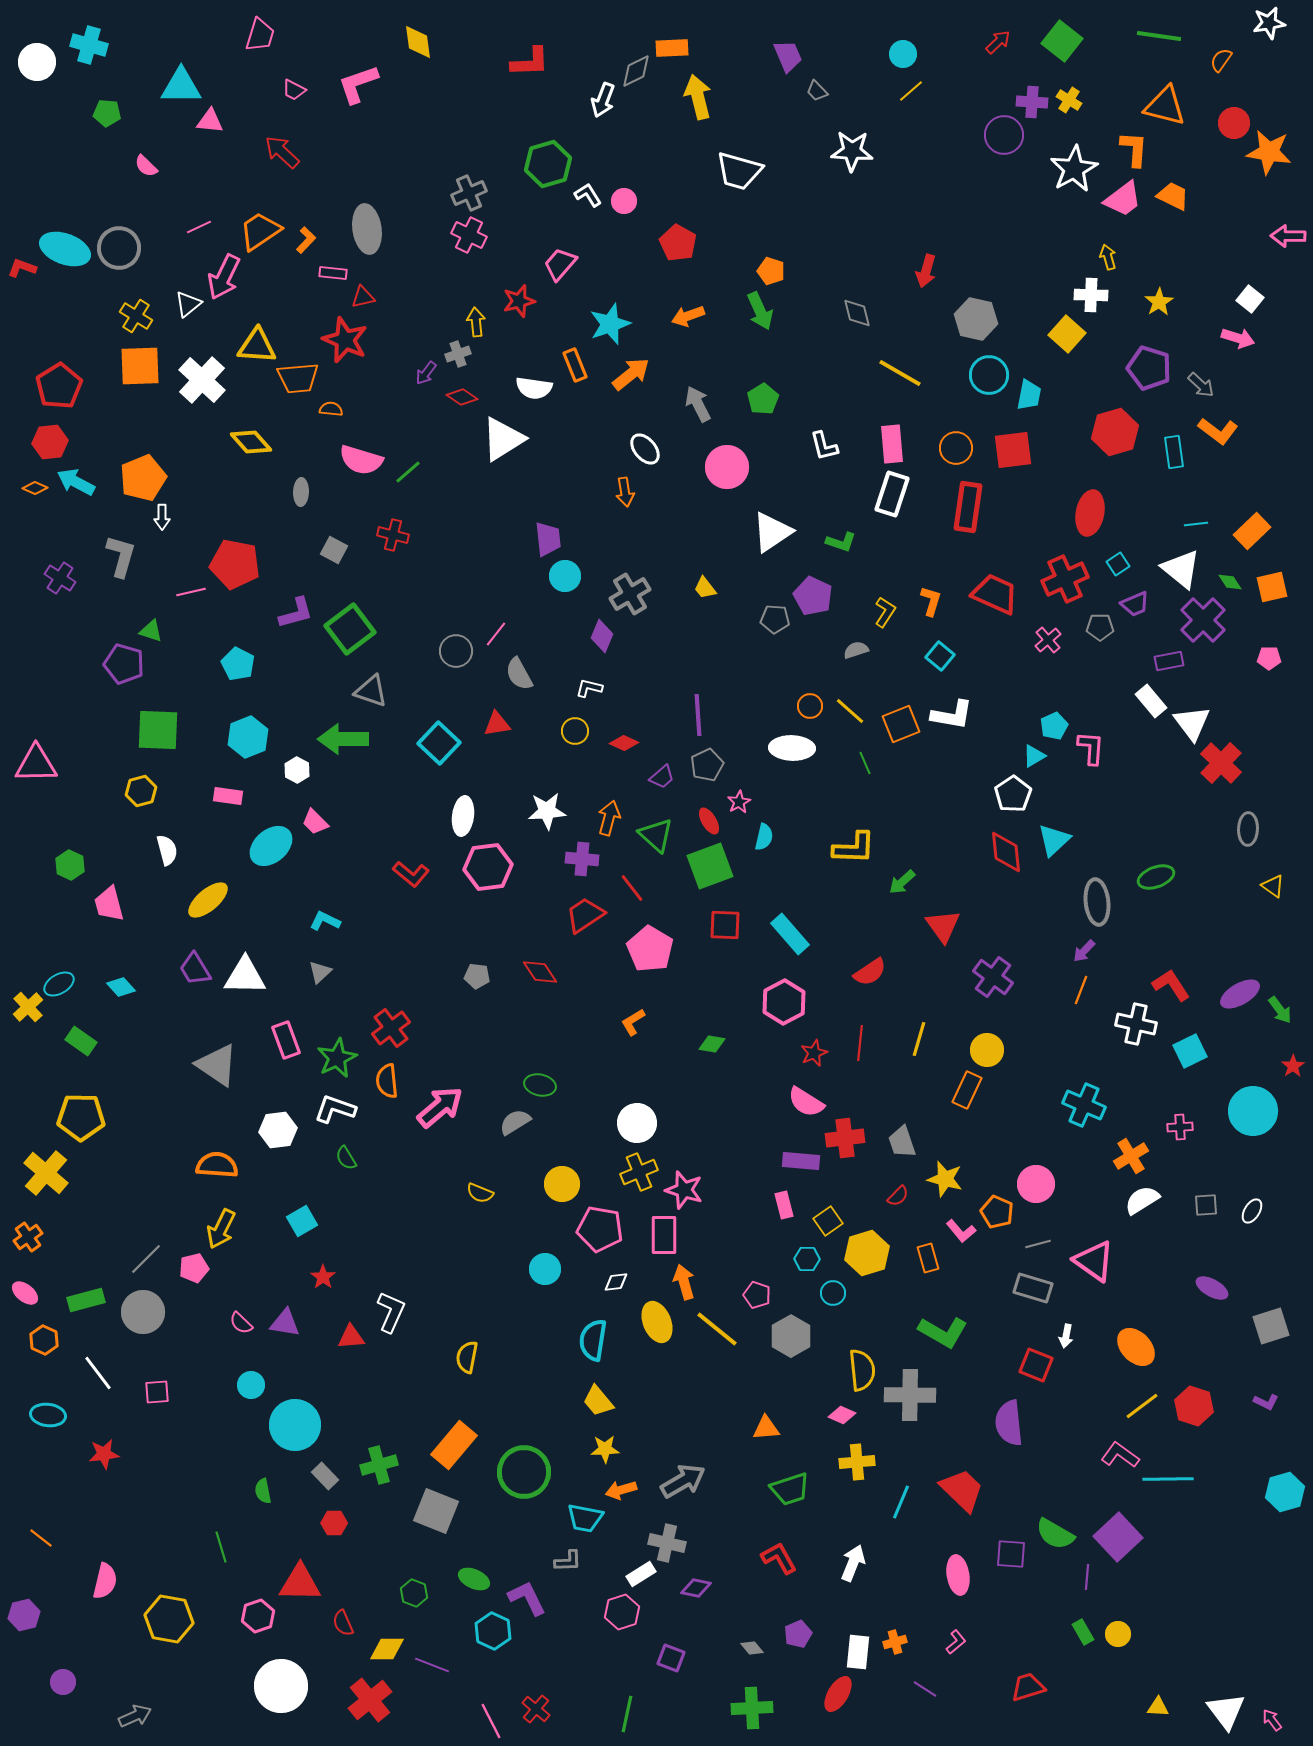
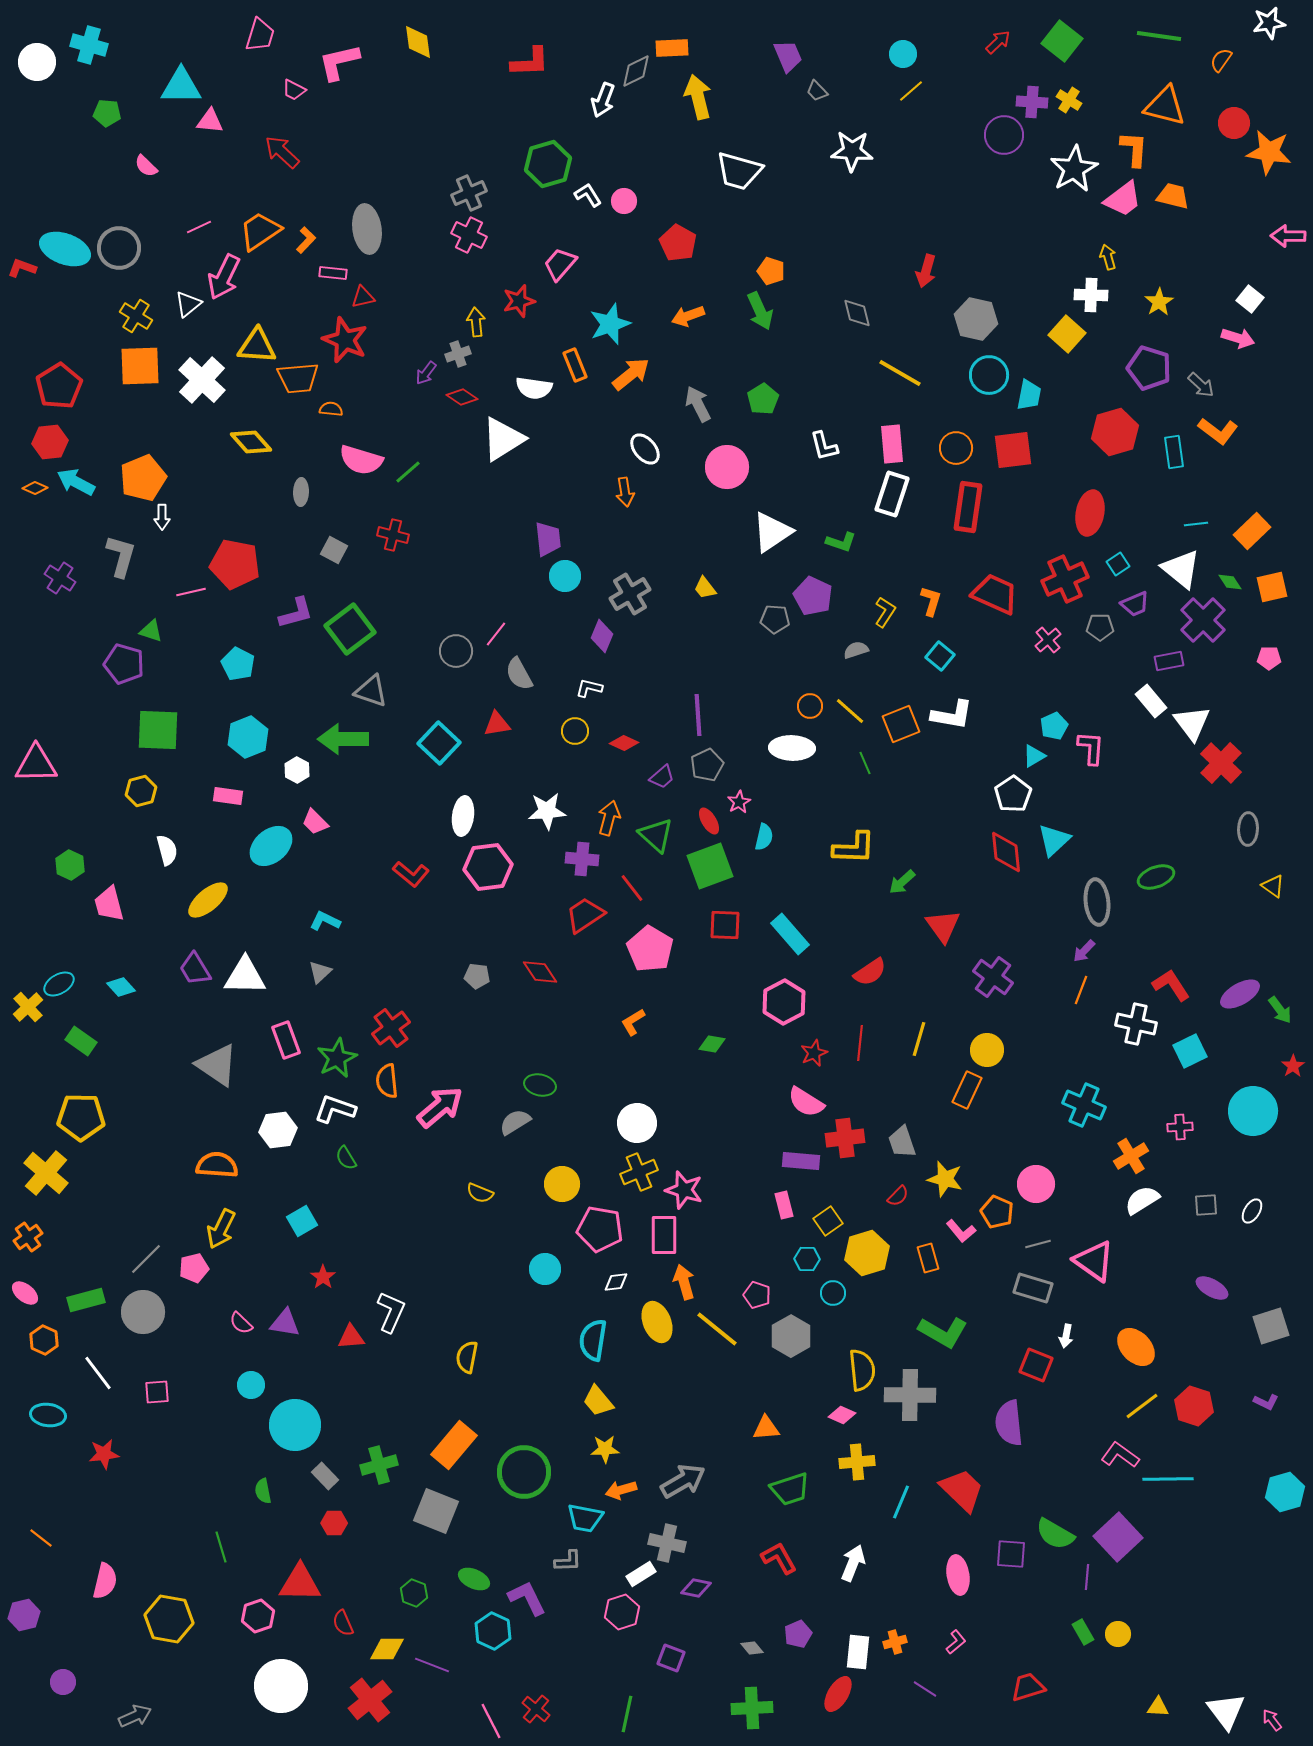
pink L-shape at (358, 84): moved 19 px left, 22 px up; rotated 6 degrees clockwise
orange trapezoid at (1173, 196): rotated 12 degrees counterclockwise
